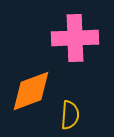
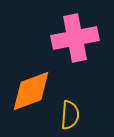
pink cross: rotated 9 degrees counterclockwise
